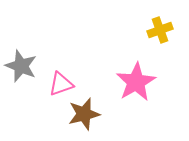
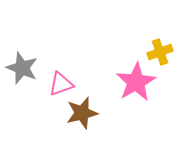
yellow cross: moved 22 px down
gray star: moved 1 px right, 2 px down
brown star: moved 2 px left, 1 px up
